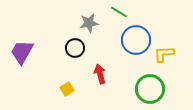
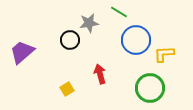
black circle: moved 5 px left, 8 px up
purple trapezoid: rotated 20 degrees clockwise
green circle: moved 1 px up
